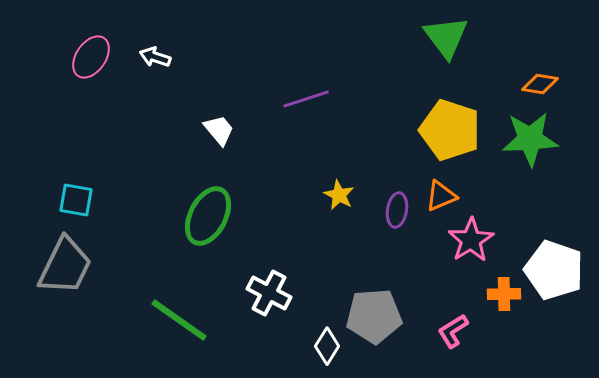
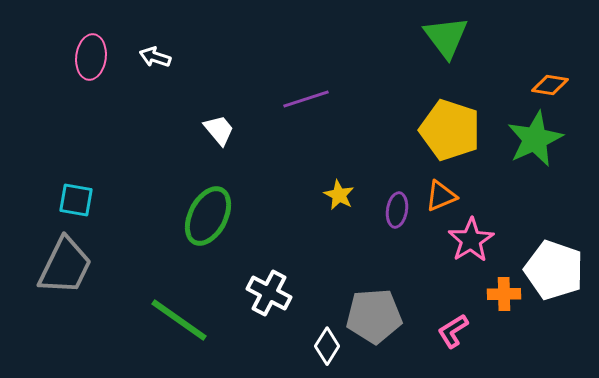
pink ellipse: rotated 27 degrees counterclockwise
orange diamond: moved 10 px right, 1 px down
green star: moved 5 px right; rotated 22 degrees counterclockwise
